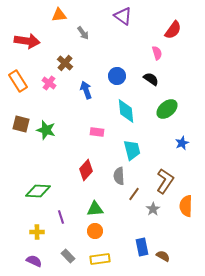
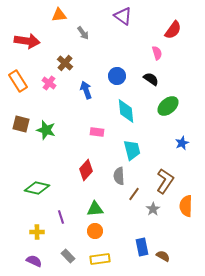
green ellipse: moved 1 px right, 3 px up
green diamond: moved 1 px left, 3 px up; rotated 10 degrees clockwise
